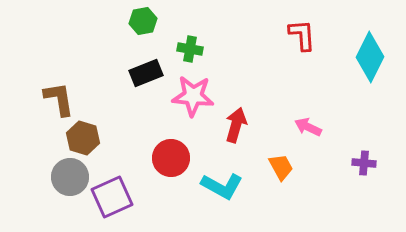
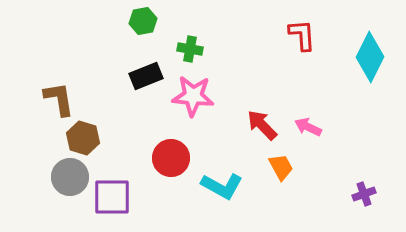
black rectangle: moved 3 px down
red arrow: moved 26 px right; rotated 60 degrees counterclockwise
purple cross: moved 31 px down; rotated 25 degrees counterclockwise
purple square: rotated 24 degrees clockwise
